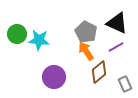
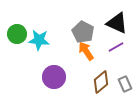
gray pentagon: moved 3 px left
brown diamond: moved 2 px right, 10 px down
